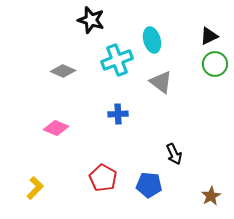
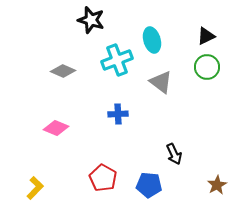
black triangle: moved 3 px left
green circle: moved 8 px left, 3 px down
brown star: moved 6 px right, 11 px up
